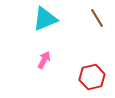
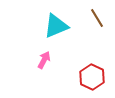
cyan triangle: moved 11 px right, 7 px down
red hexagon: rotated 20 degrees counterclockwise
